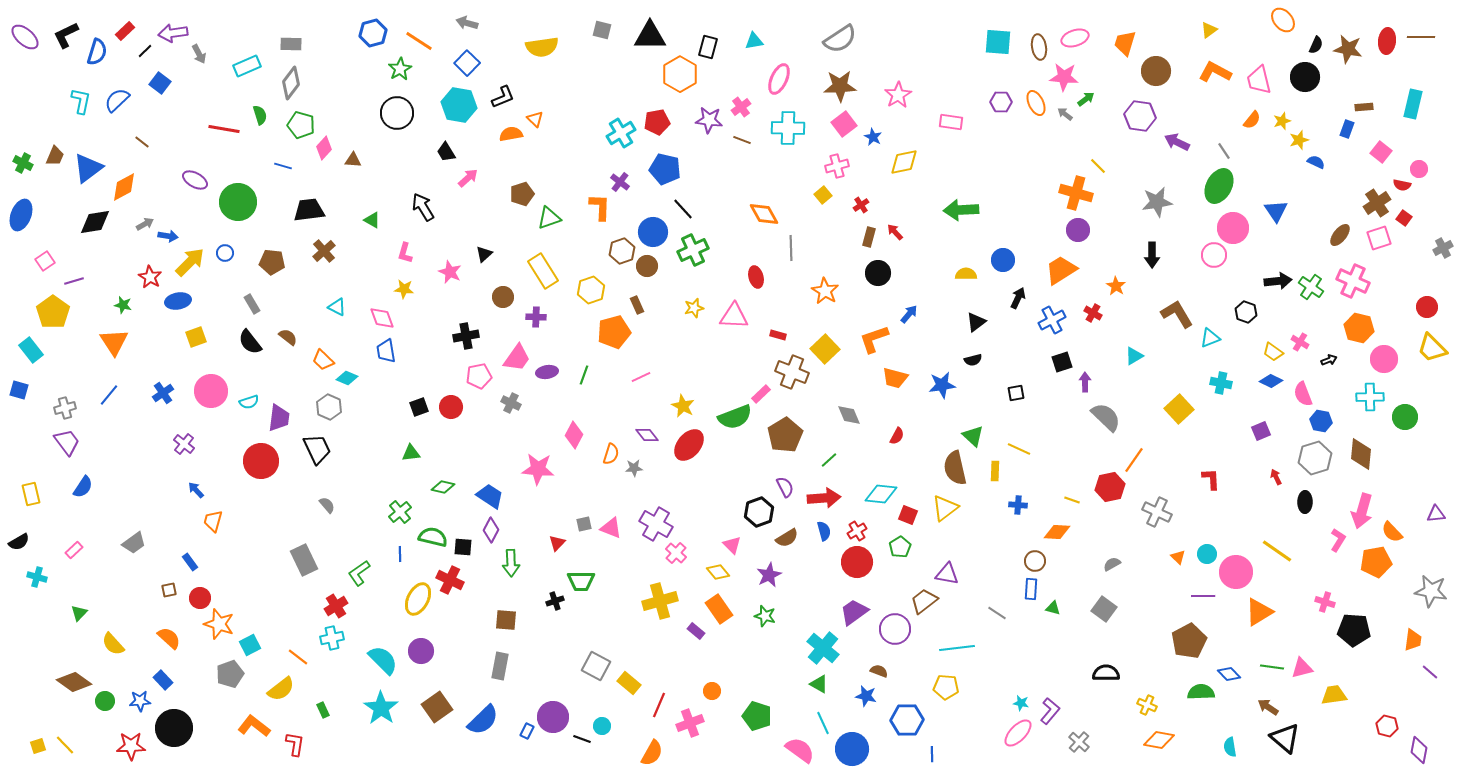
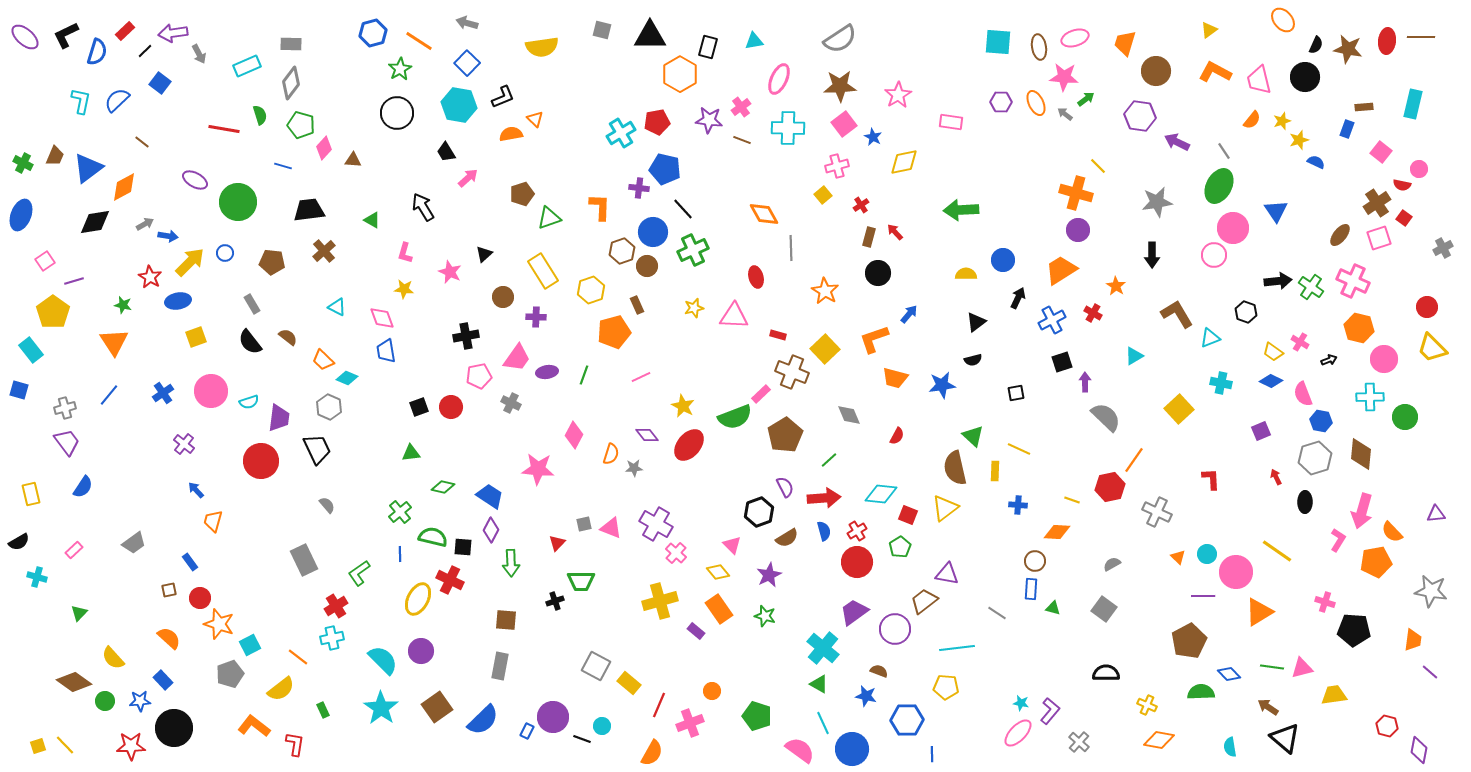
purple cross at (620, 182): moved 19 px right, 6 px down; rotated 30 degrees counterclockwise
yellow semicircle at (113, 644): moved 14 px down
